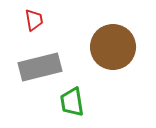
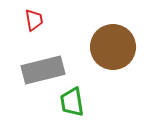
gray rectangle: moved 3 px right, 3 px down
